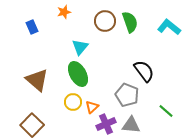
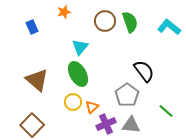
gray pentagon: rotated 15 degrees clockwise
